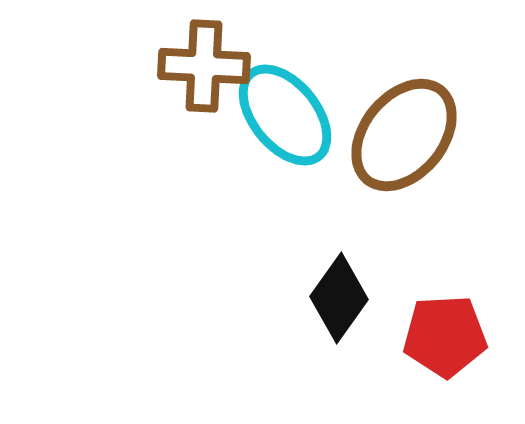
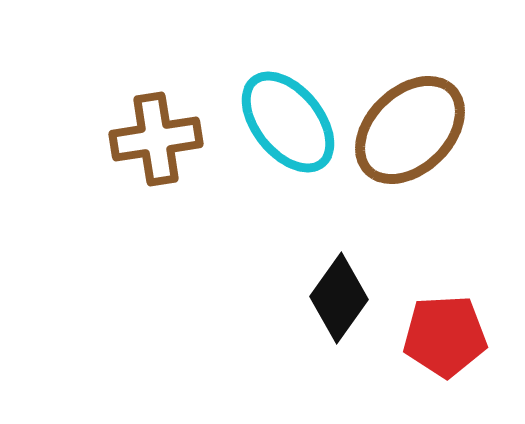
brown cross: moved 48 px left, 73 px down; rotated 12 degrees counterclockwise
cyan ellipse: moved 3 px right, 7 px down
brown ellipse: moved 6 px right, 5 px up; rotated 7 degrees clockwise
